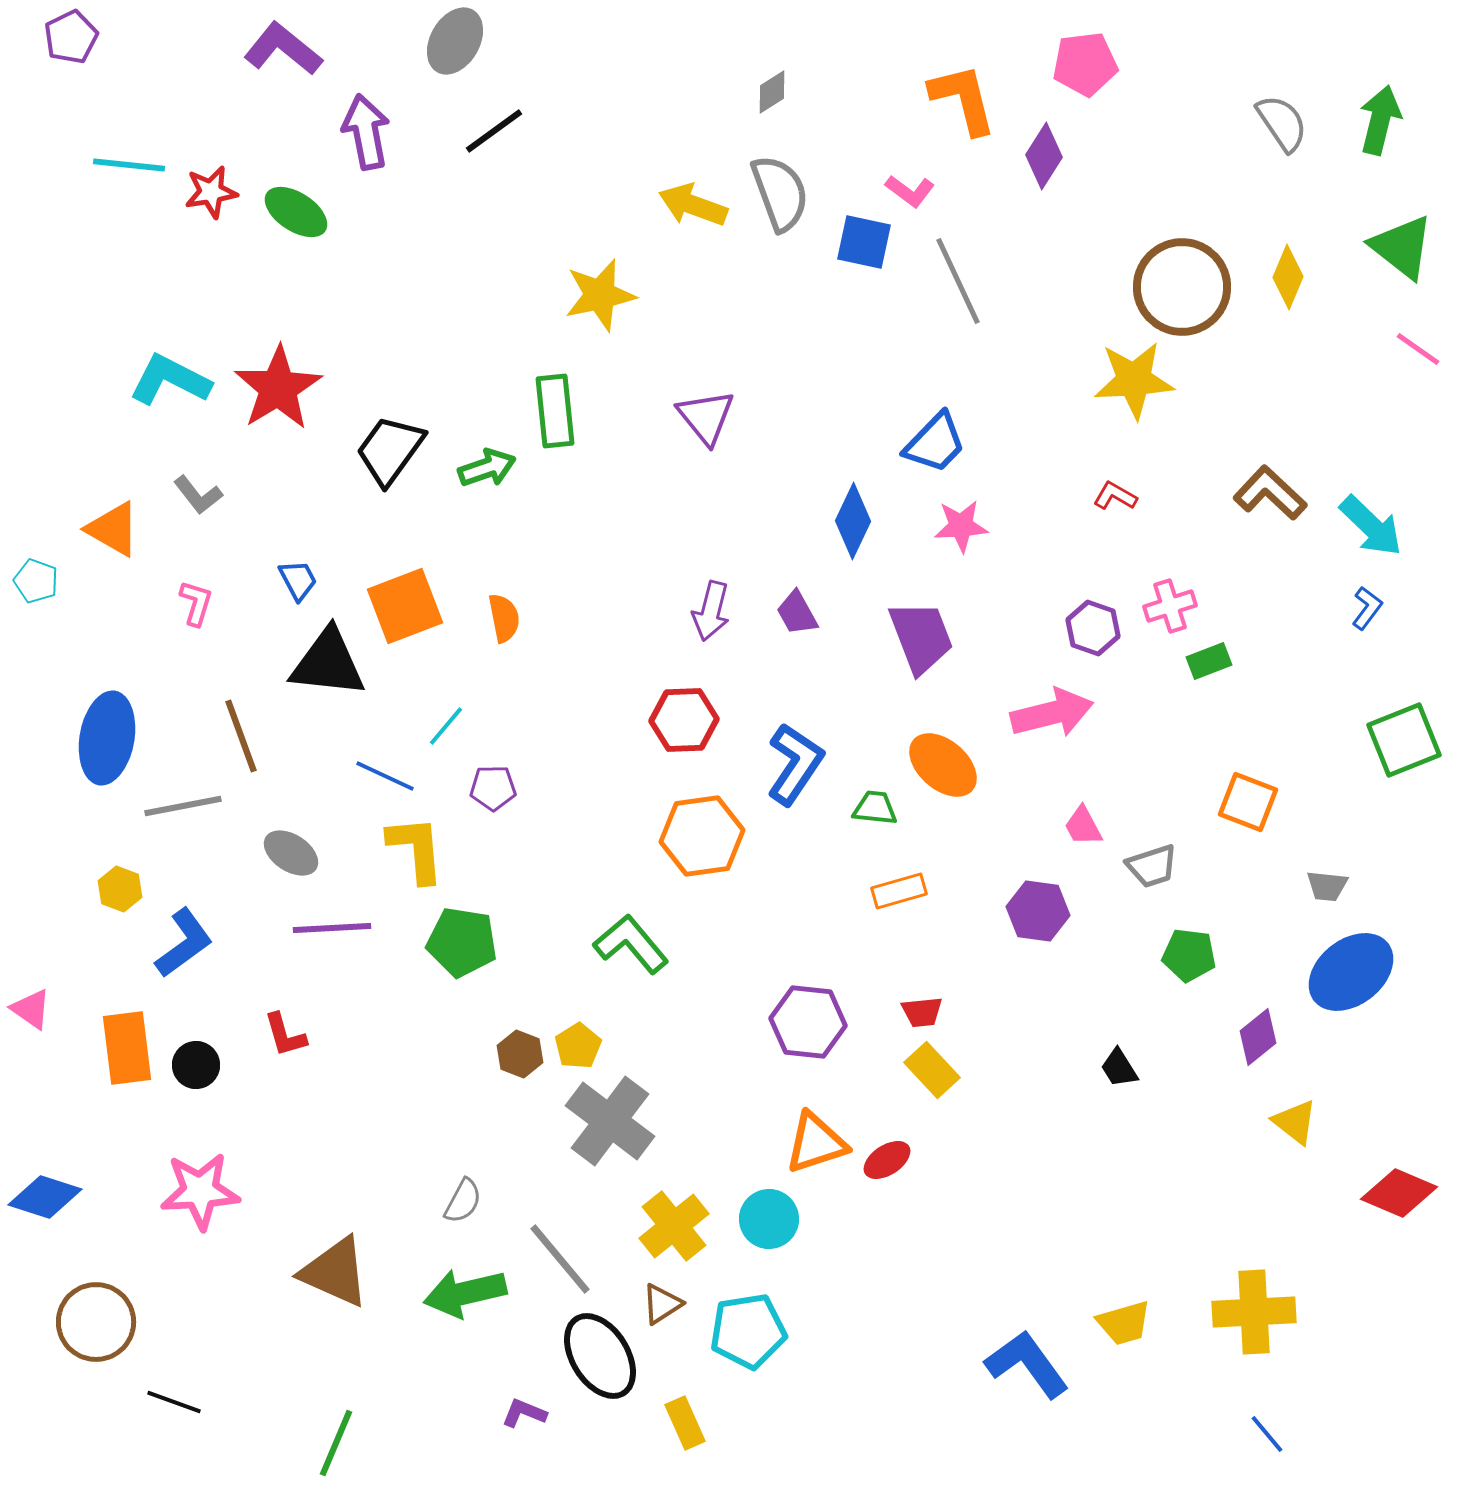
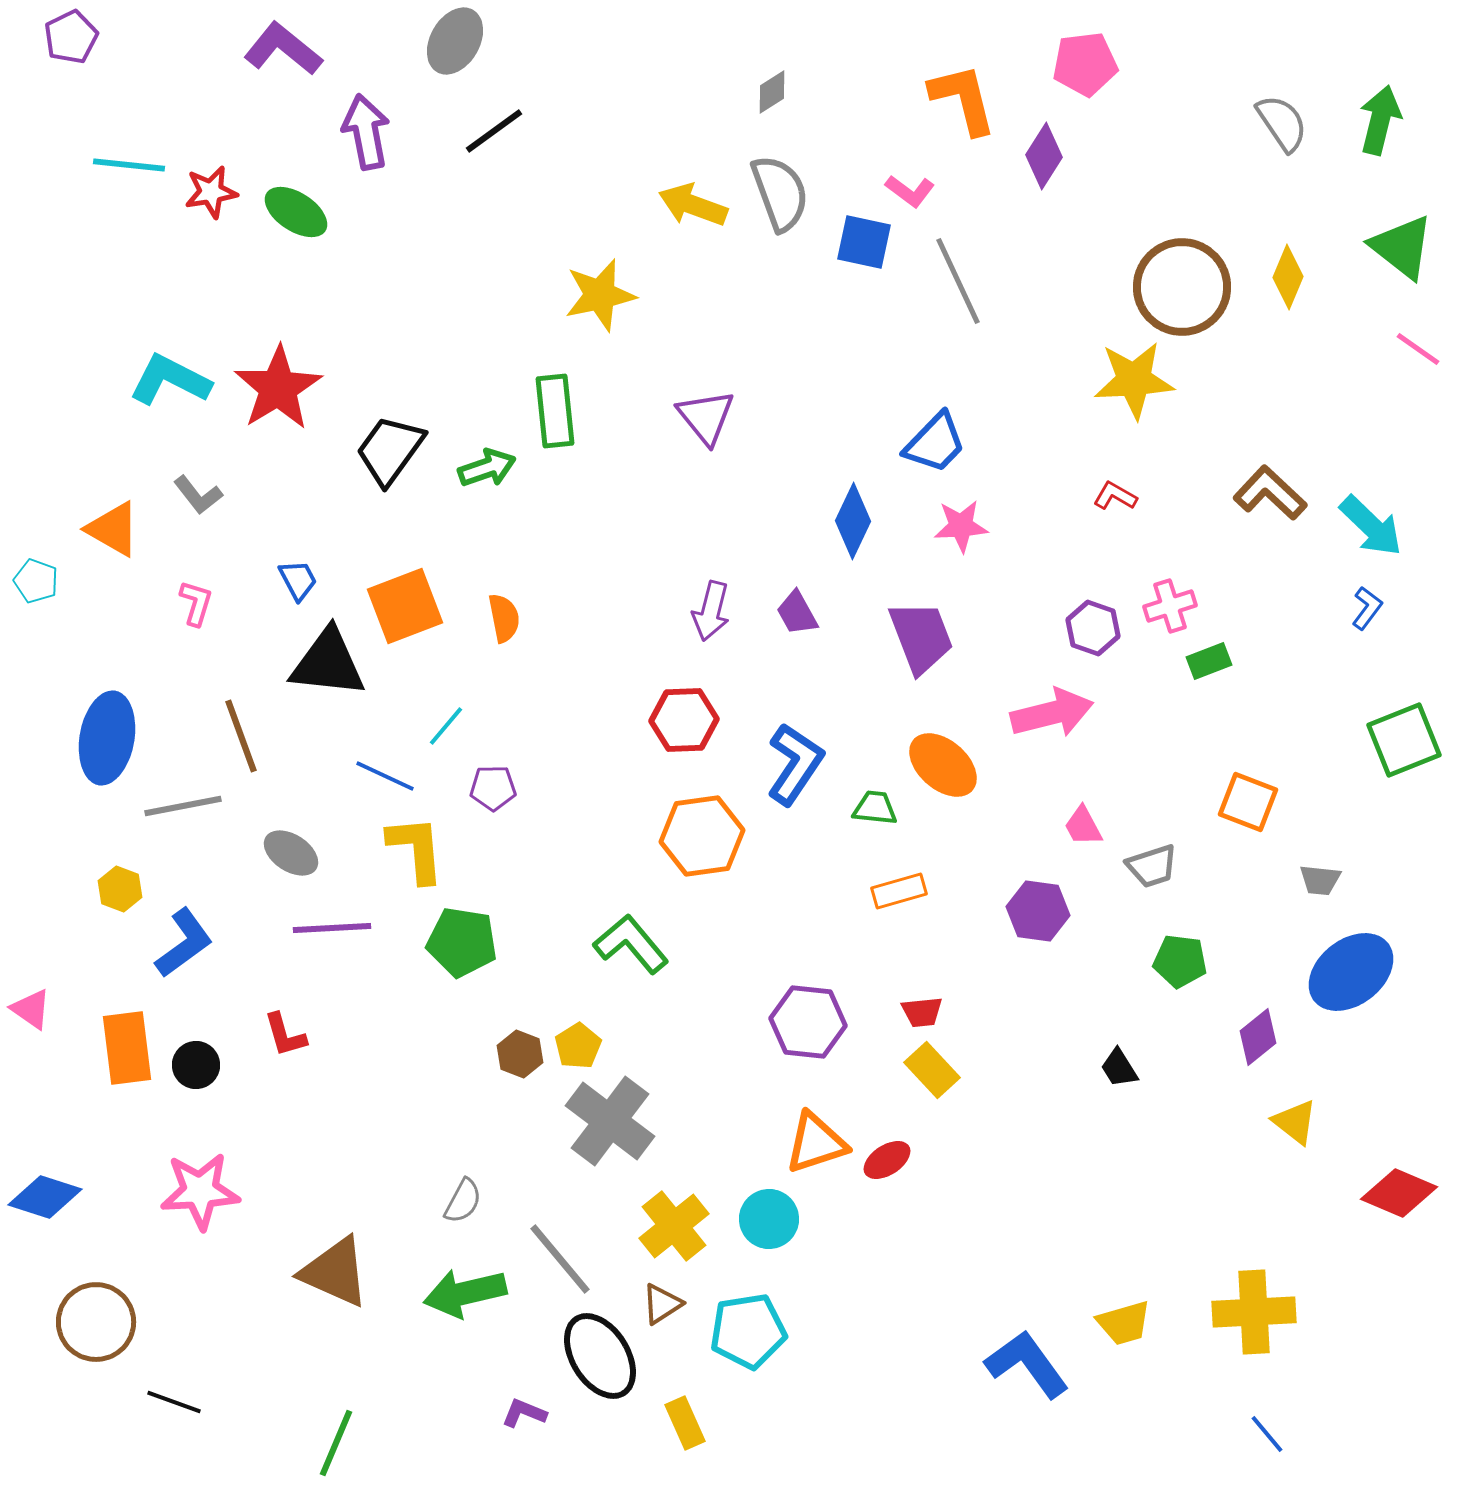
gray trapezoid at (1327, 886): moved 7 px left, 6 px up
green pentagon at (1189, 955): moved 9 px left, 6 px down
